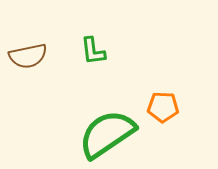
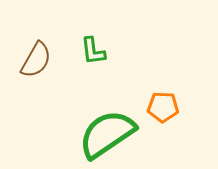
brown semicircle: moved 8 px right, 4 px down; rotated 48 degrees counterclockwise
